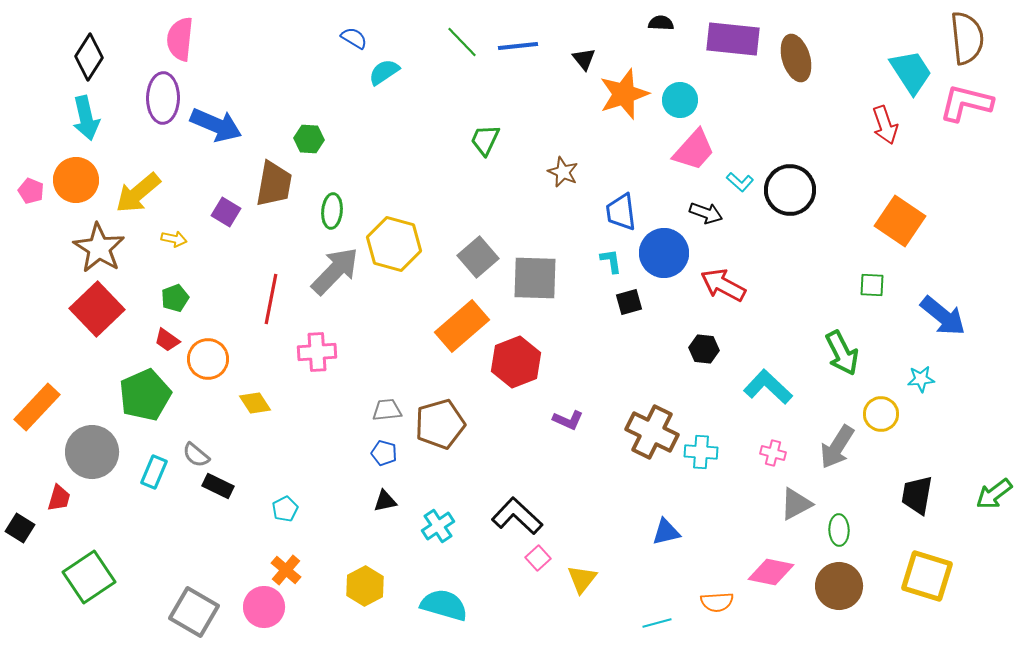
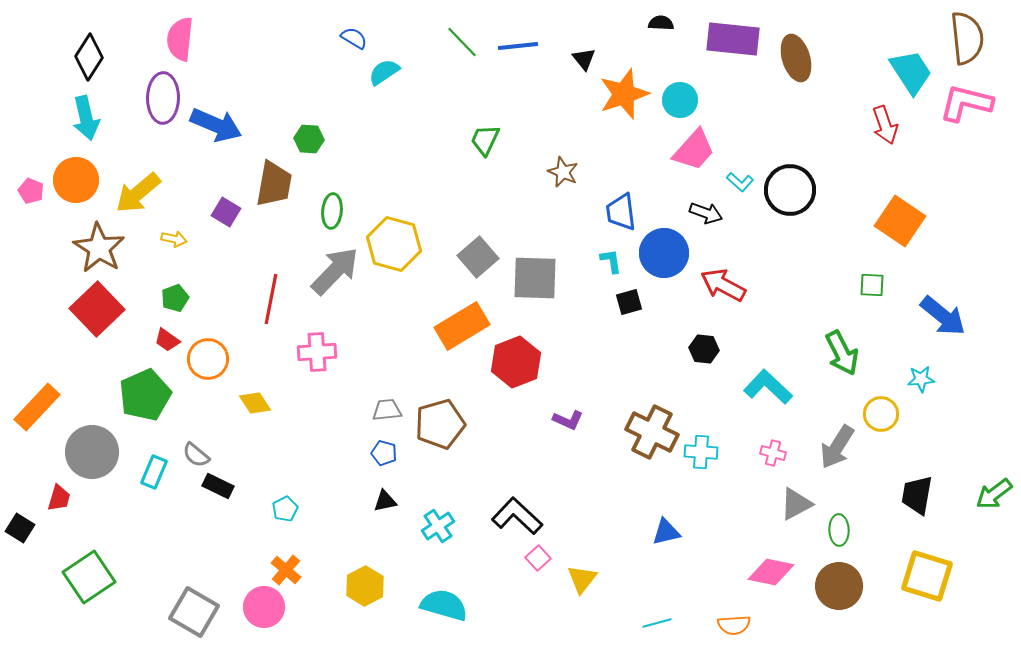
orange rectangle at (462, 326): rotated 10 degrees clockwise
orange semicircle at (717, 602): moved 17 px right, 23 px down
